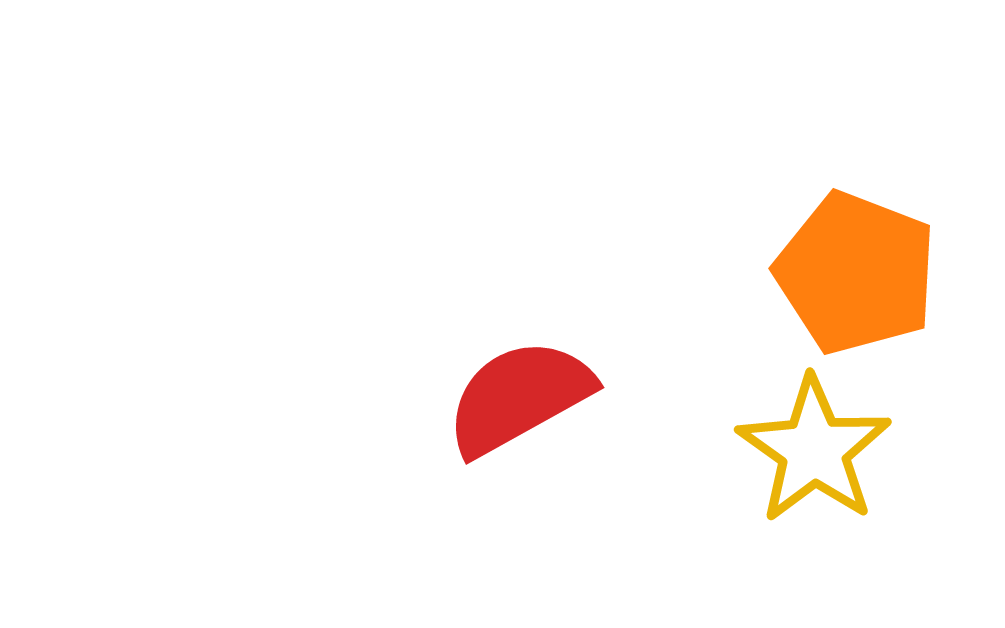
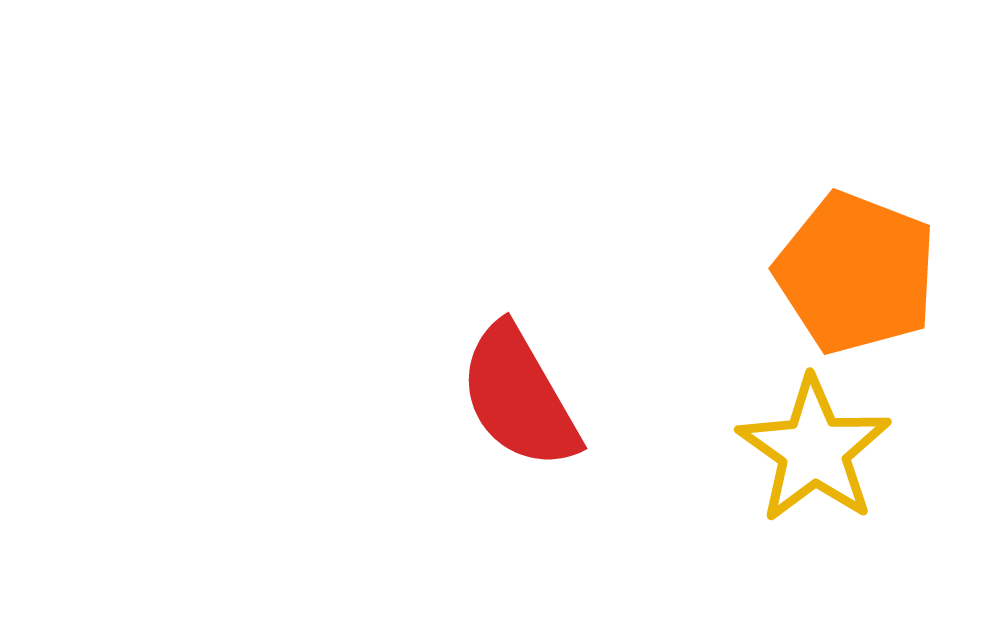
red semicircle: rotated 91 degrees counterclockwise
